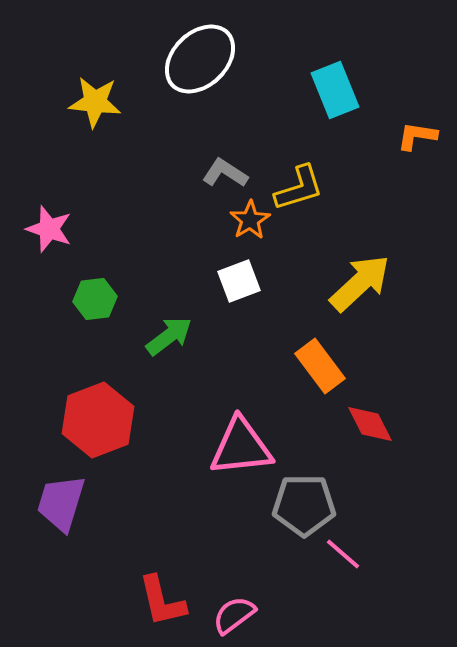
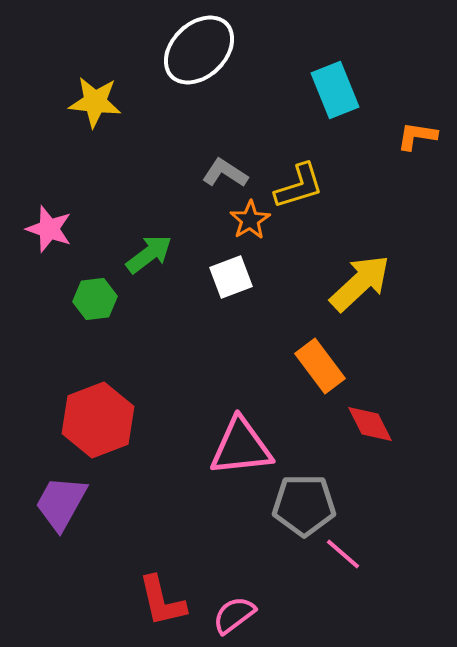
white ellipse: moved 1 px left, 9 px up
yellow L-shape: moved 2 px up
white square: moved 8 px left, 4 px up
green arrow: moved 20 px left, 82 px up
purple trapezoid: rotated 12 degrees clockwise
